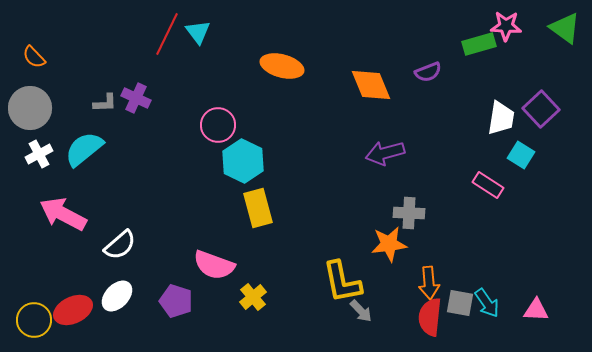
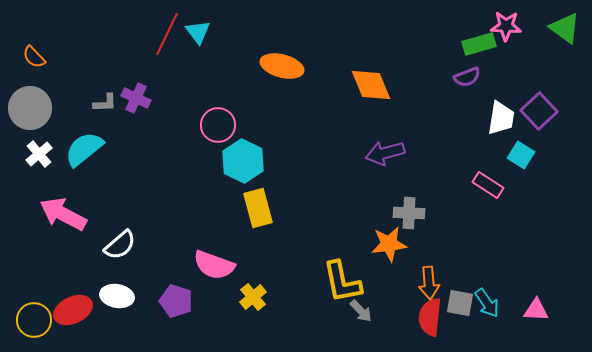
purple semicircle: moved 39 px right, 5 px down
purple square: moved 2 px left, 2 px down
white cross: rotated 12 degrees counterclockwise
white ellipse: rotated 56 degrees clockwise
